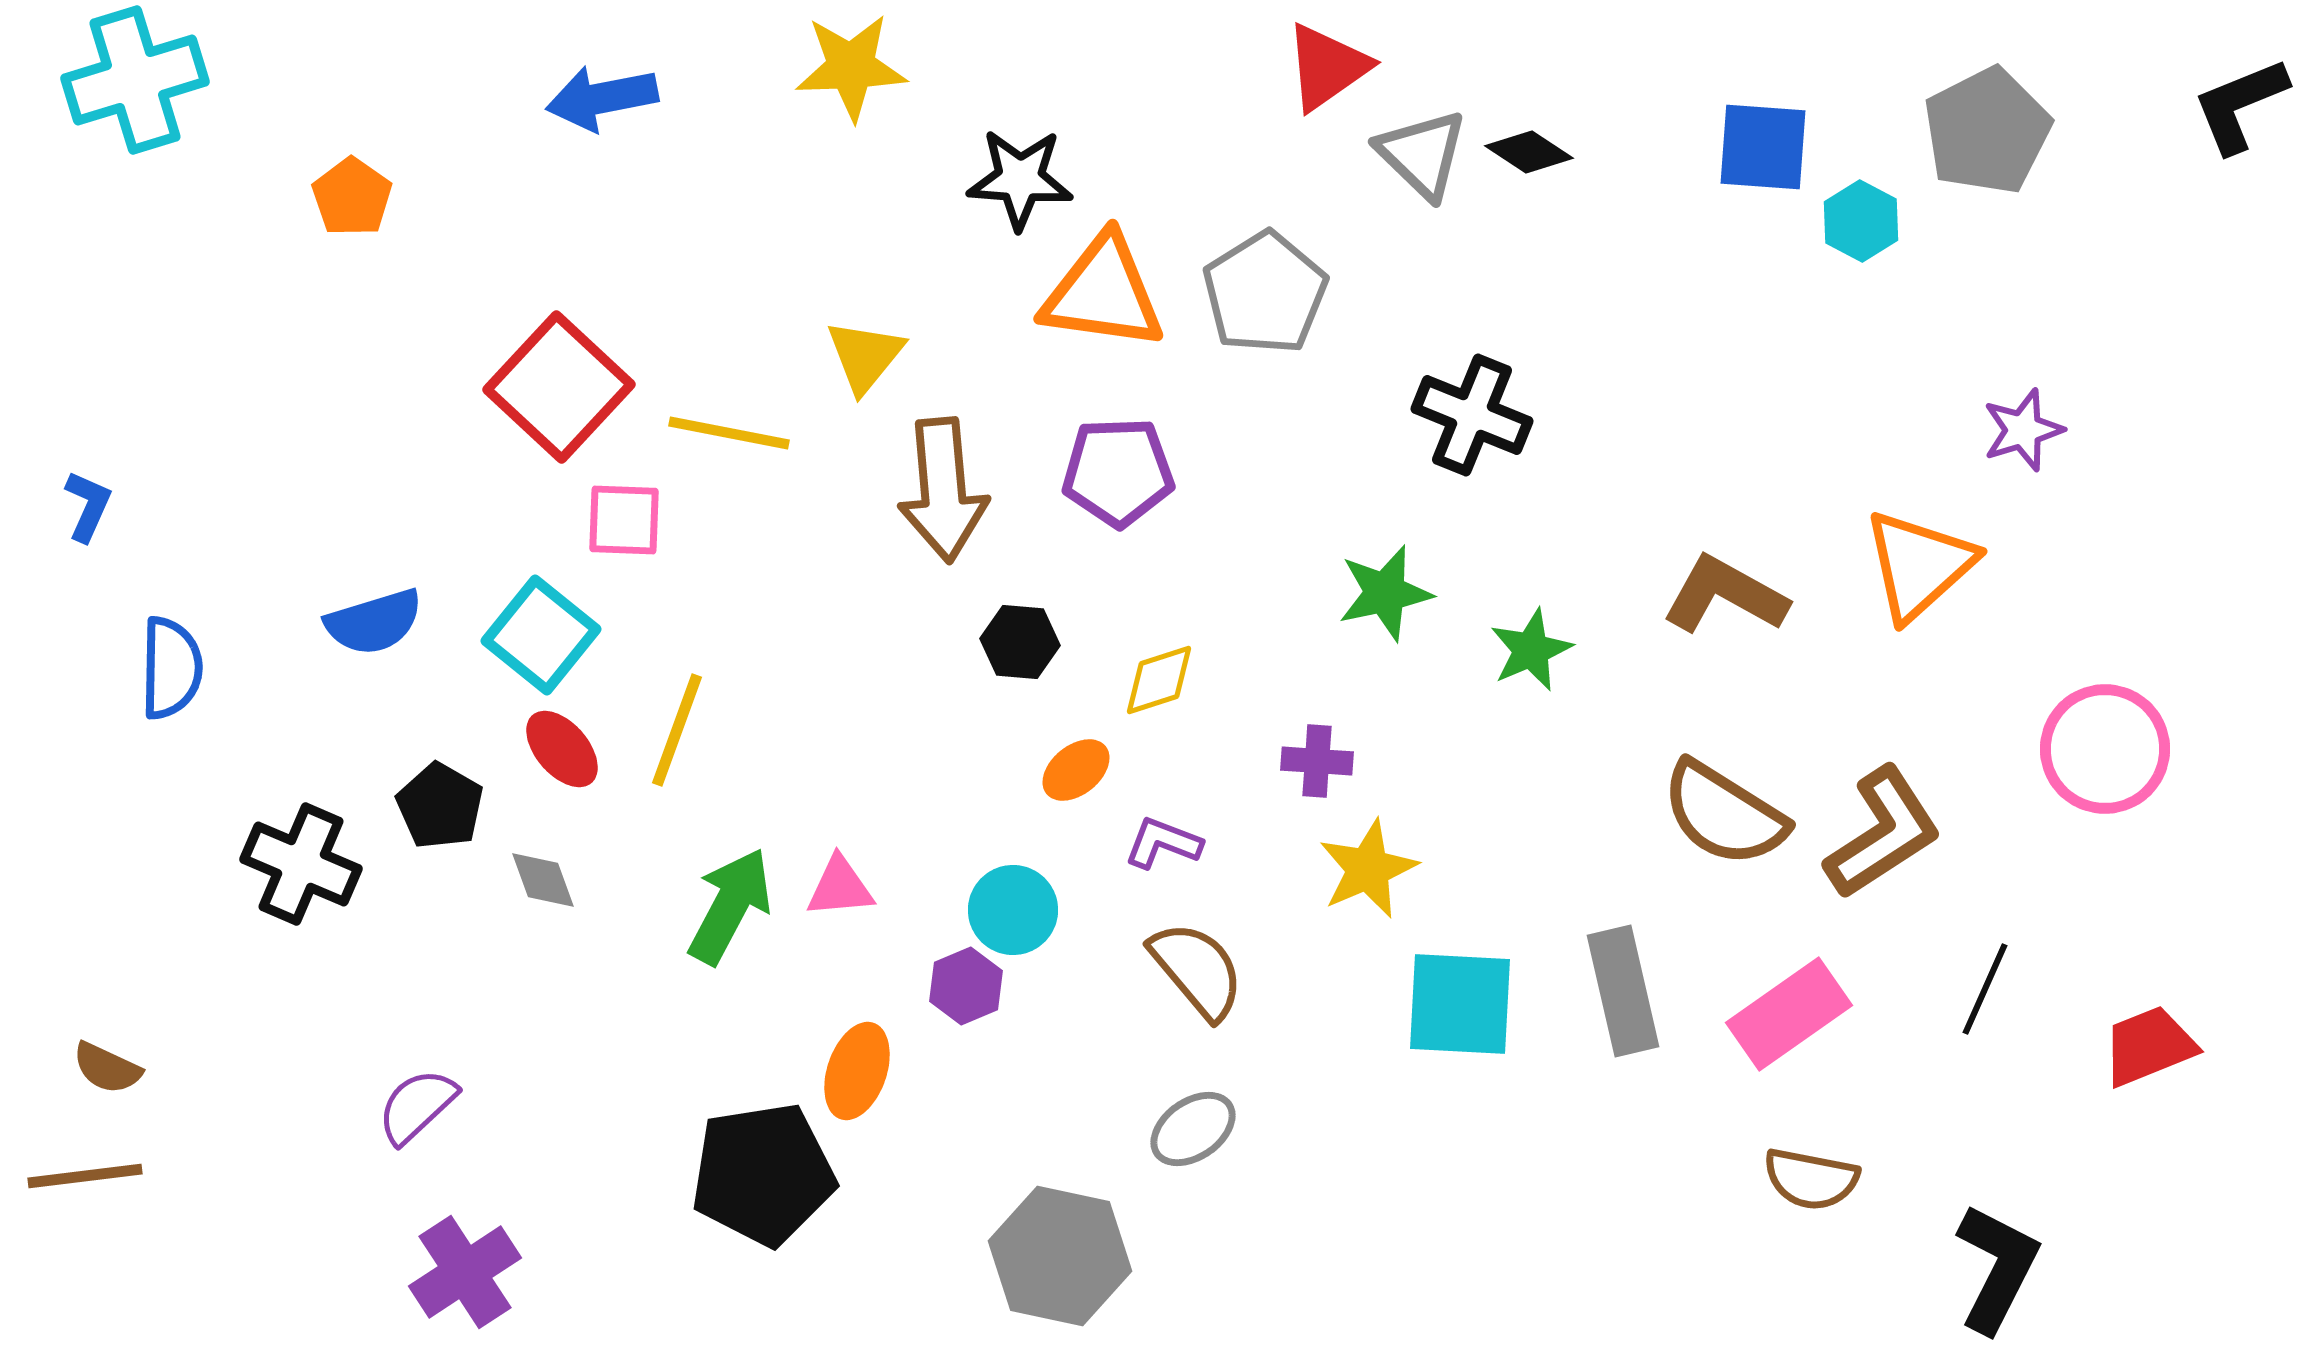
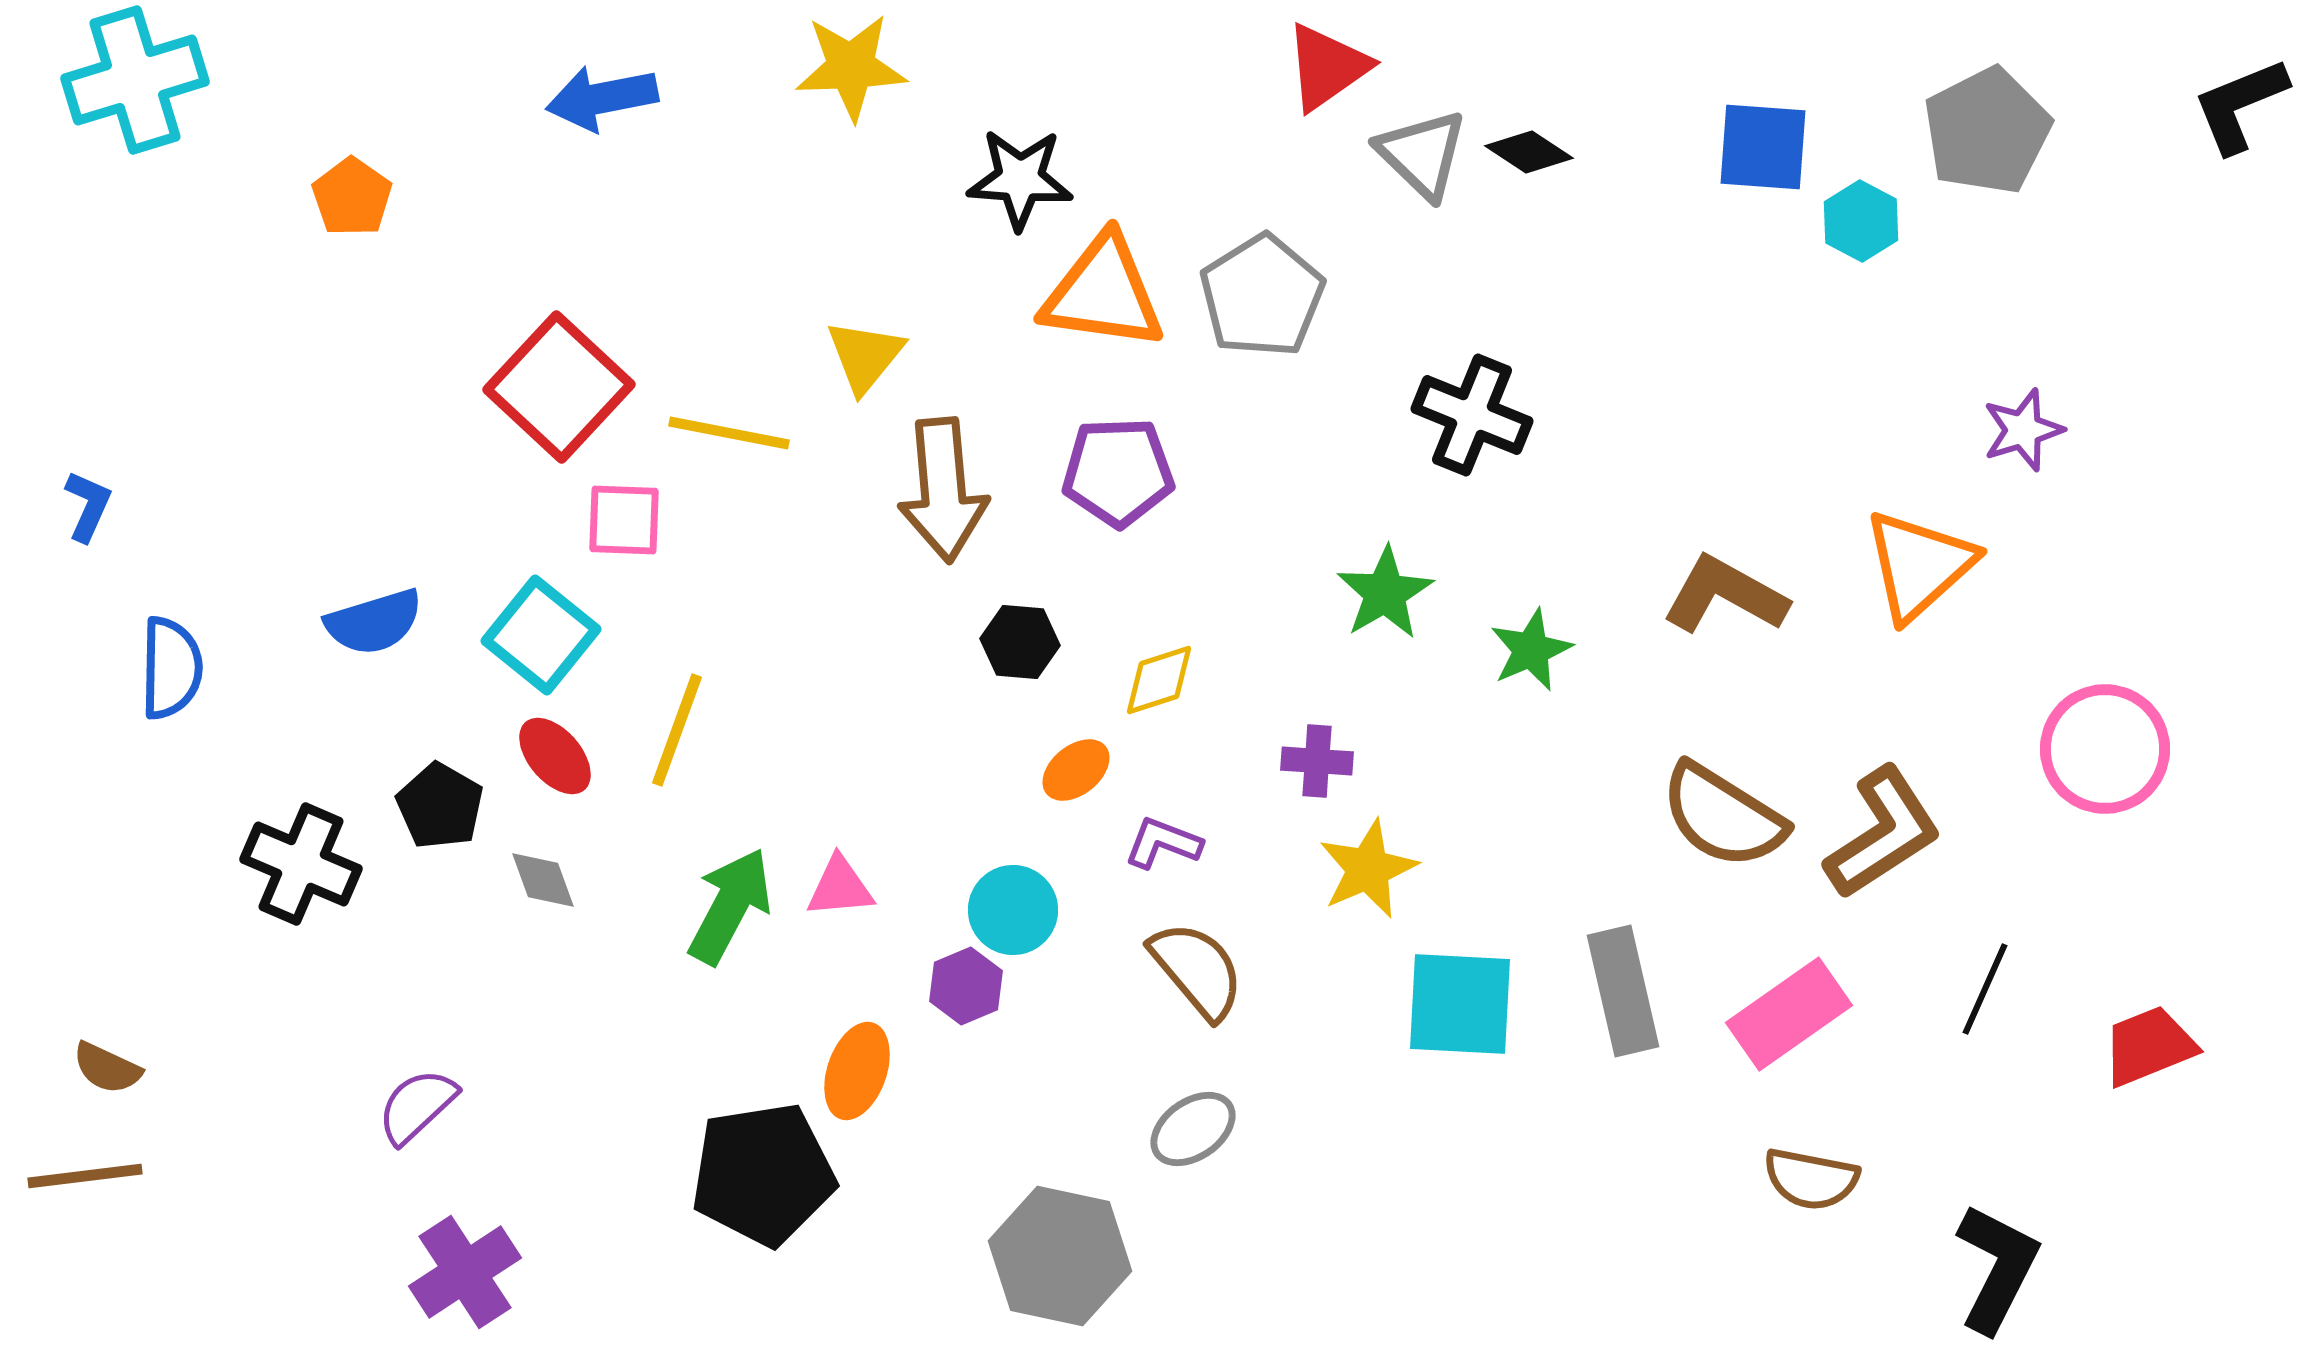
gray pentagon at (1265, 293): moved 3 px left, 3 px down
green star at (1385, 593): rotated 18 degrees counterclockwise
red ellipse at (562, 749): moved 7 px left, 7 px down
brown semicircle at (1724, 814): moved 1 px left, 2 px down
